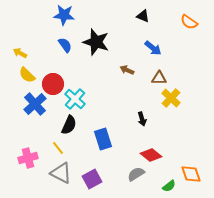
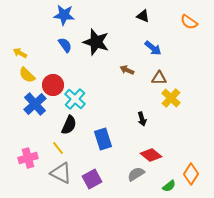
red circle: moved 1 px down
orange diamond: rotated 50 degrees clockwise
